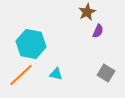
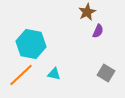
cyan triangle: moved 2 px left
